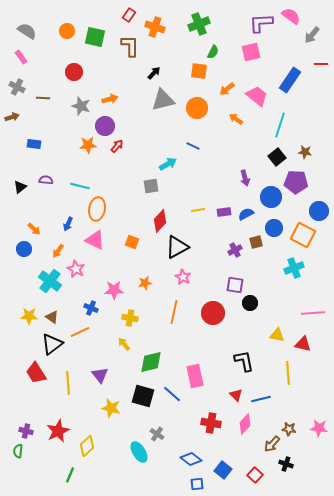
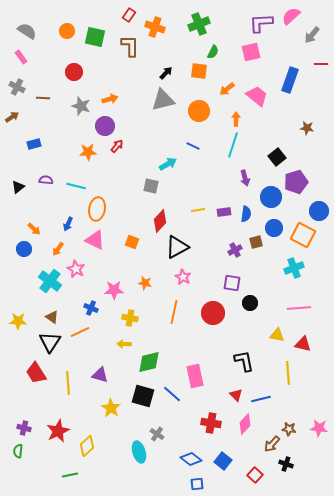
pink semicircle at (291, 16): rotated 78 degrees counterclockwise
black arrow at (154, 73): moved 12 px right
blue rectangle at (290, 80): rotated 15 degrees counterclockwise
orange circle at (197, 108): moved 2 px right, 3 px down
brown arrow at (12, 117): rotated 16 degrees counterclockwise
orange arrow at (236, 119): rotated 56 degrees clockwise
cyan line at (280, 125): moved 47 px left, 20 px down
blue rectangle at (34, 144): rotated 24 degrees counterclockwise
orange star at (88, 145): moved 7 px down
brown star at (305, 152): moved 2 px right, 24 px up
purple pentagon at (296, 182): rotated 20 degrees counterclockwise
cyan line at (80, 186): moved 4 px left
gray square at (151, 186): rotated 21 degrees clockwise
black triangle at (20, 187): moved 2 px left
blue semicircle at (246, 214): rotated 126 degrees clockwise
orange arrow at (58, 251): moved 2 px up
orange star at (145, 283): rotated 24 degrees clockwise
purple square at (235, 285): moved 3 px left, 2 px up
pink line at (313, 313): moved 14 px left, 5 px up
yellow star at (29, 316): moved 11 px left, 5 px down
black triangle at (52, 344): moved 2 px left, 2 px up; rotated 20 degrees counterclockwise
yellow arrow at (124, 344): rotated 48 degrees counterclockwise
green diamond at (151, 362): moved 2 px left
purple triangle at (100, 375): rotated 36 degrees counterclockwise
yellow star at (111, 408): rotated 18 degrees clockwise
purple cross at (26, 431): moved 2 px left, 3 px up
cyan ellipse at (139, 452): rotated 15 degrees clockwise
blue square at (223, 470): moved 9 px up
green line at (70, 475): rotated 56 degrees clockwise
